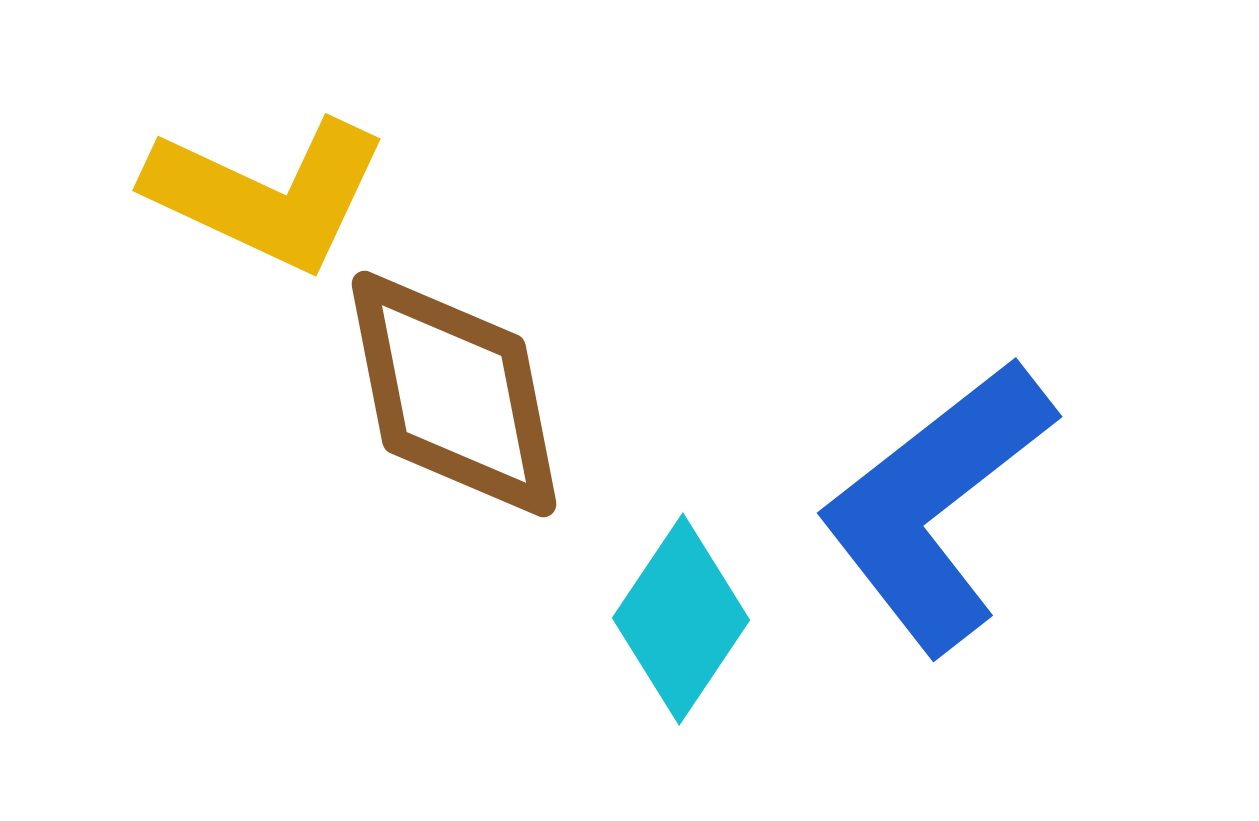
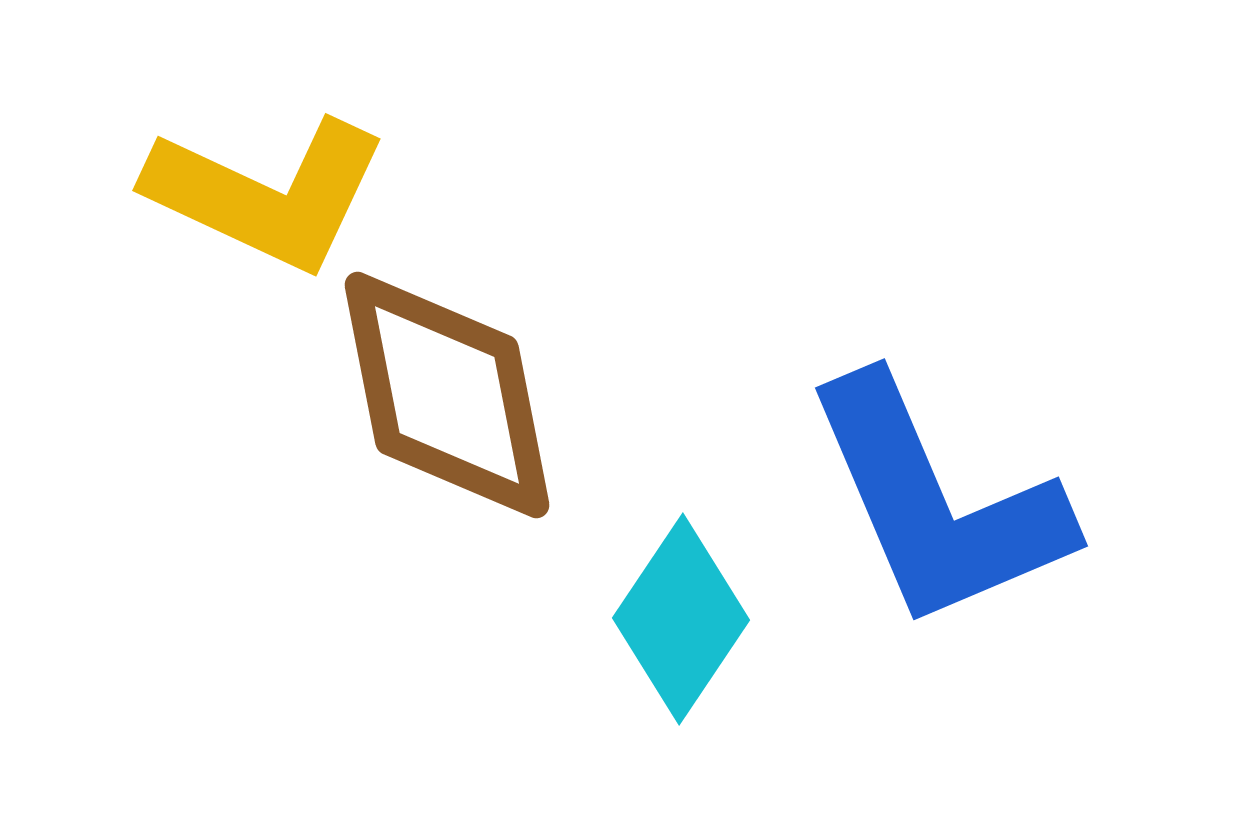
brown diamond: moved 7 px left, 1 px down
blue L-shape: moved 1 px right, 2 px up; rotated 75 degrees counterclockwise
